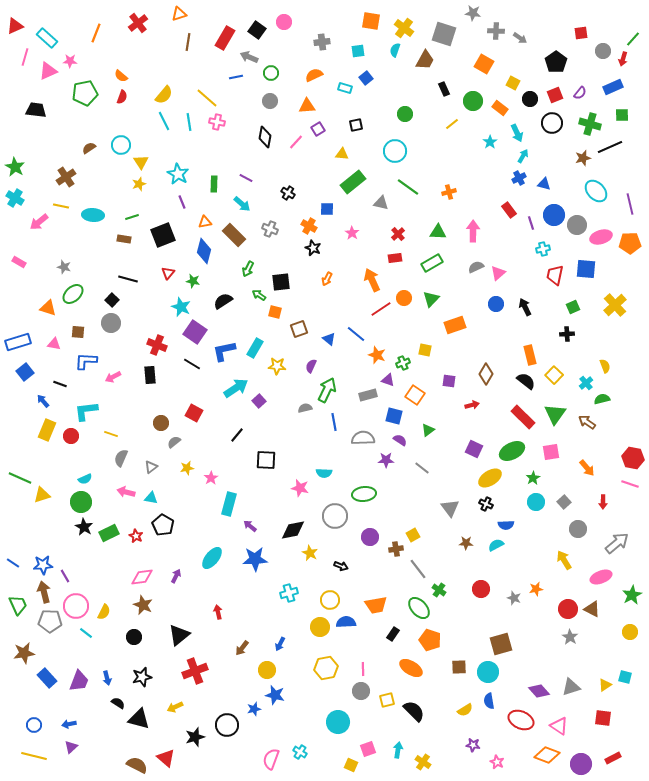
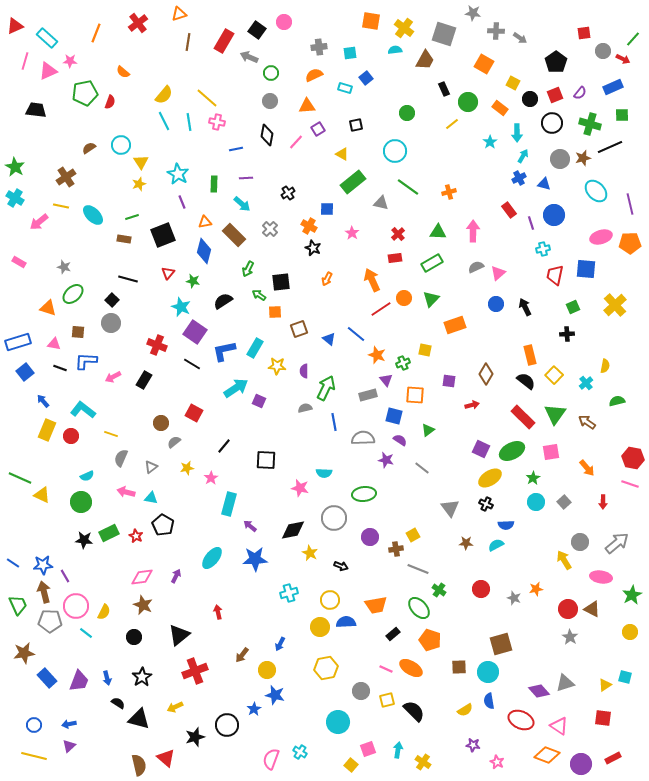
red square at (581, 33): moved 3 px right
red rectangle at (225, 38): moved 1 px left, 3 px down
gray cross at (322, 42): moved 3 px left, 5 px down
cyan semicircle at (395, 50): rotated 64 degrees clockwise
cyan square at (358, 51): moved 8 px left, 2 px down
pink line at (25, 57): moved 4 px down
red arrow at (623, 59): rotated 80 degrees counterclockwise
orange semicircle at (121, 76): moved 2 px right, 4 px up
blue line at (236, 77): moved 72 px down
red semicircle at (122, 97): moved 12 px left, 5 px down
green circle at (473, 101): moved 5 px left, 1 px down
green circle at (405, 114): moved 2 px right, 1 px up
cyan arrow at (517, 133): rotated 24 degrees clockwise
black diamond at (265, 137): moved 2 px right, 2 px up
yellow triangle at (342, 154): rotated 24 degrees clockwise
purple line at (246, 178): rotated 32 degrees counterclockwise
black cross at (288, 193): rotated 24 degrees clockwise
cyan ellipse at (93, 215): rotated 40 degrees clockwise
gray circle at (577, 225): moved 17 px left, 66 px up
gray cross at (270, 229): rotated 21 degrees clockwise
orange square at (275, 312): rotated 16 degrees counterclockwise
purple semicircle at (311, 366): moved 7 px left, 5 px down; rotated 24 degrees counterclockwise
yellow semicircle at (605, 366): rotated 32 degrees clockwise
black rectangle at (150, 375): moved 6 px left, 5 px down; rotated 36 degrees clockwise
purple triangle at (388, 380): moved 2 px left; rotated 32 degrees clockwise
black line at (60, 384): moved 16 px up
green arrow at (327, 390): moved 1 px left, 2 px up
orange square at (415, 395): rotated 30 degrees counterclockwise
green semicircle at (602, 399): moved 15 px right, 2 px down
purple square at (259, 401): rotated 24 degrees counterclockwise
cyan L-shape at (86, 411): moved 3 px left, 1 px up; rotated 45 degrees clockwise
black line at (237, 435): moved 13 px left, 11 px down
purple square at (474, 449): moved 7 px right
purple star at (386, 460): rotated 14 degrees clockwise
cyan semicircle at (85, 479): moved 2 px right, 3 px up
yellow triangle at (42, 495): rotated 42 degrees clockwise
gray circle at (335, 516): moved 1 px left, 2 px down
black star at (84, 527): moved 13 px down; rotated 24 degrees counterclockwise
gray circle at (578, 529): moved 2 px right, 13 px down
gray line at (418, 569): rotated 30 degrees counterclockwise
pink ellipse at (601, 577): rotated 30 degrees clockwise
black rectangle at (393, 634): rotated 16 degrees clockwise
brown arrow at (242, 648): moved 7 px down
pink line at (363, 669): moved 23 px right; rotated 64 degrees counterclockwise
black star at (142, 677): rotated 18 degrees counterclockwise
gray triangle at (571, 687): moved 6 px left, 4 px up
blue star at (254, 709): rotated 16 degrees counterclockwise
purple triangle at (71, 747): moved 2 px left, 1 px up
brown semicircle at (137, 765): moved 2 px right; rotated 50 degrees clockwise
yellow square at (351, 765): rotated 16 degrees clockwise
